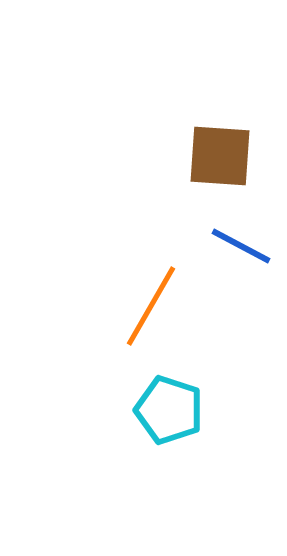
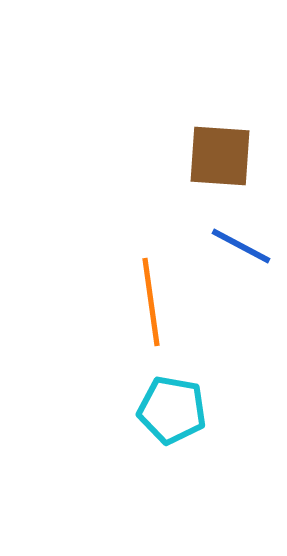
orange line: moved 4 px up; rotated 38 degrees counterclockwise
cyan pentagon: moved 3 px right; rotated 8 degrees counterclockwise
